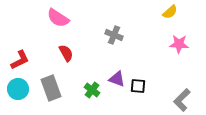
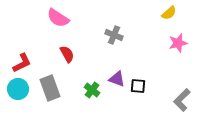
yellow semicircle: moved 1 px left, 1 px down
pink star: moved 1 px left, 1 px up; rotated 18 degrees counterclockwise
red semicircle: moved 1 px right, 1 px down
red L-shape: moved 2 px right, 3 px down
gray rectangle: moved 1 px left
